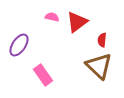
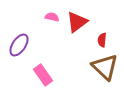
brown triangle: moved 6 px right, 1 px down
